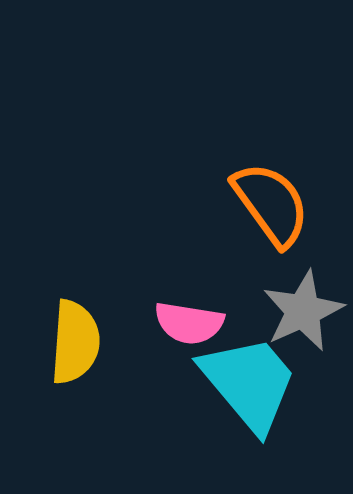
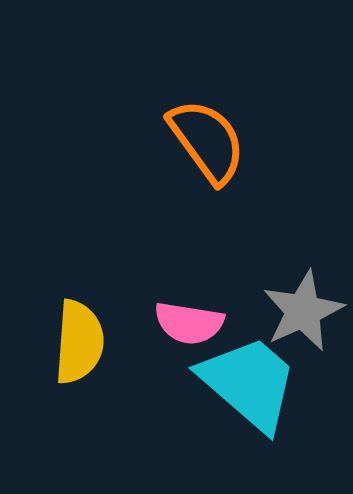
orange semicircle: moved 64 px left, 63 px up
yellow semicircle: moved 4 px right
cyan trapezoid: rotated 9 degrees counterclockwise
